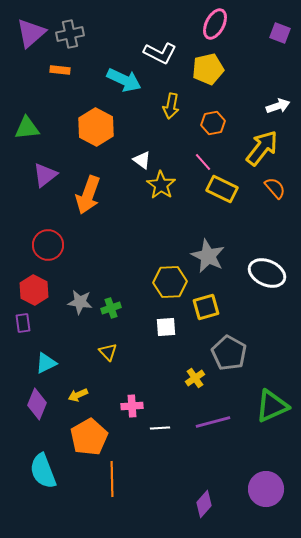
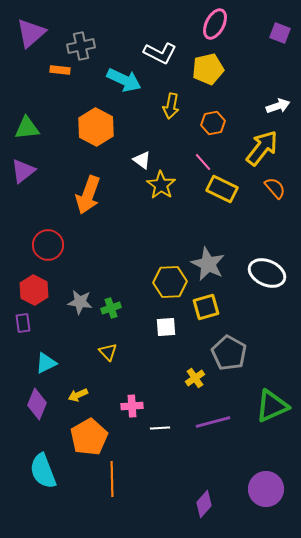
gray cross at (70, 34): moved 11 px right, 12 px down
purple triangle at (45, 175): moved 22 px left, 4 px up
gray star at (208, 256): moved 8 px down
